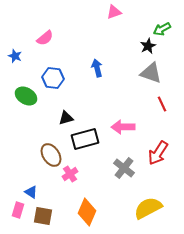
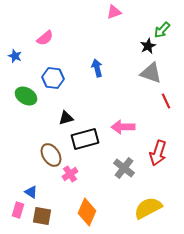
green arrow: moved 1 px down; rotated 18 degrees counterclockwise
red line: moved 4 px right, 3 px up
red arrow: rotated 15 degrees counterclockwise
brown square: moved 1 px left
